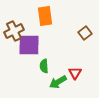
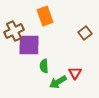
orange rectangle: rotated 12 degrees counterclockwise
